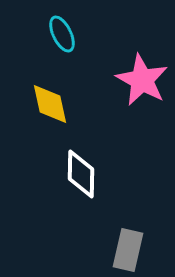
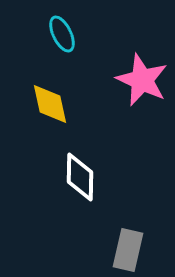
pink star: rotated 4 degrees counterclockwise
white diamond: moved 1 px left, 3 px down
